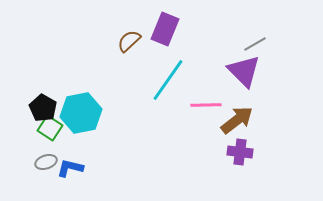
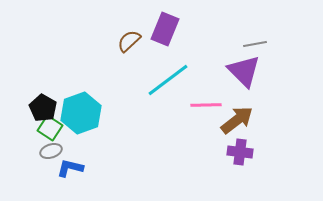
gray line: rotated 20 degrees clockwise
cyan line: rotated 18 degrees clockwise
cyan hexagon: rotated 9 degrees counterclockwise
gray ellipse: moved 5 px right, 11 px up
